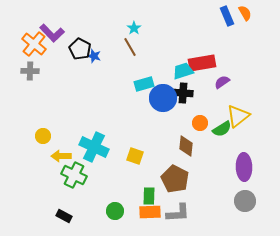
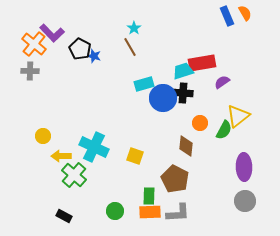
green semicircle: moved 2 px right, 1 px down; rotated 30 degrees counterclockwise
green cross: rotated 15 degrees clockwise
